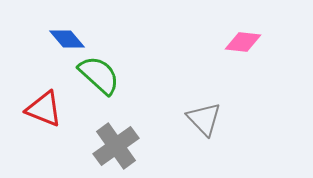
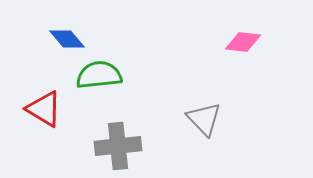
green semicircle: rotated 48 degrees counterclockwise
red triangle: rotated 9 degrees clockwise
gray cross: moved 2 px right; rotated 30 degrees clockwise
